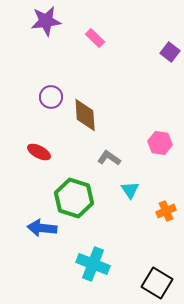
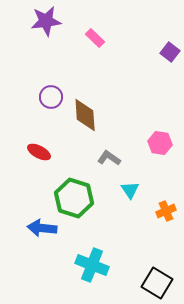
cyan cross: moved 1 px left, 1 px down
